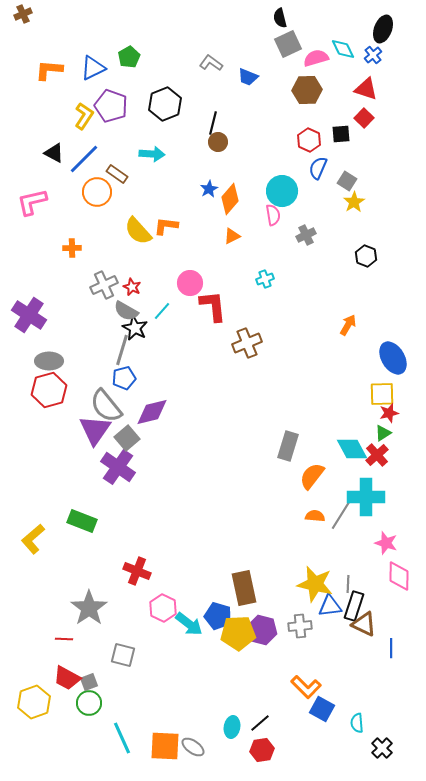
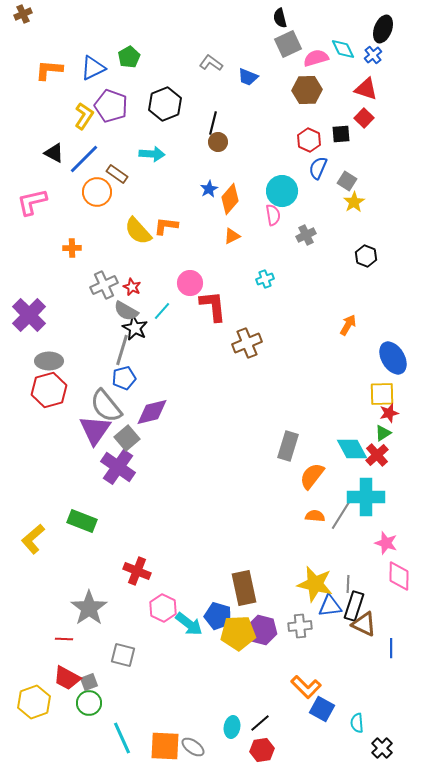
purple cross at (29, 315): rotated 12 degrees clockwise
